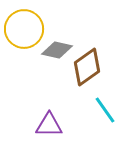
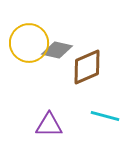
yellow circle: moved 5 px right, 14 px down
brown diamond: rotated 12 degrees clockwise
cyan line: moved 6 px down; rotated 40 degrees counterclockwise
